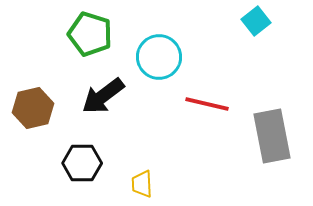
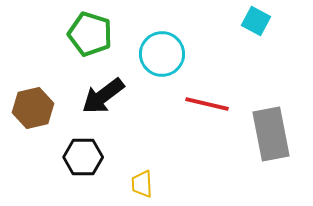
cyan square: rotated 24 degrees counterclockwise
cyan circle: moved 3 px right, 3 px up
gray rectangle: moved 1 px left, 2 px up
black hexagon: moved 1 px right, 6 px up
